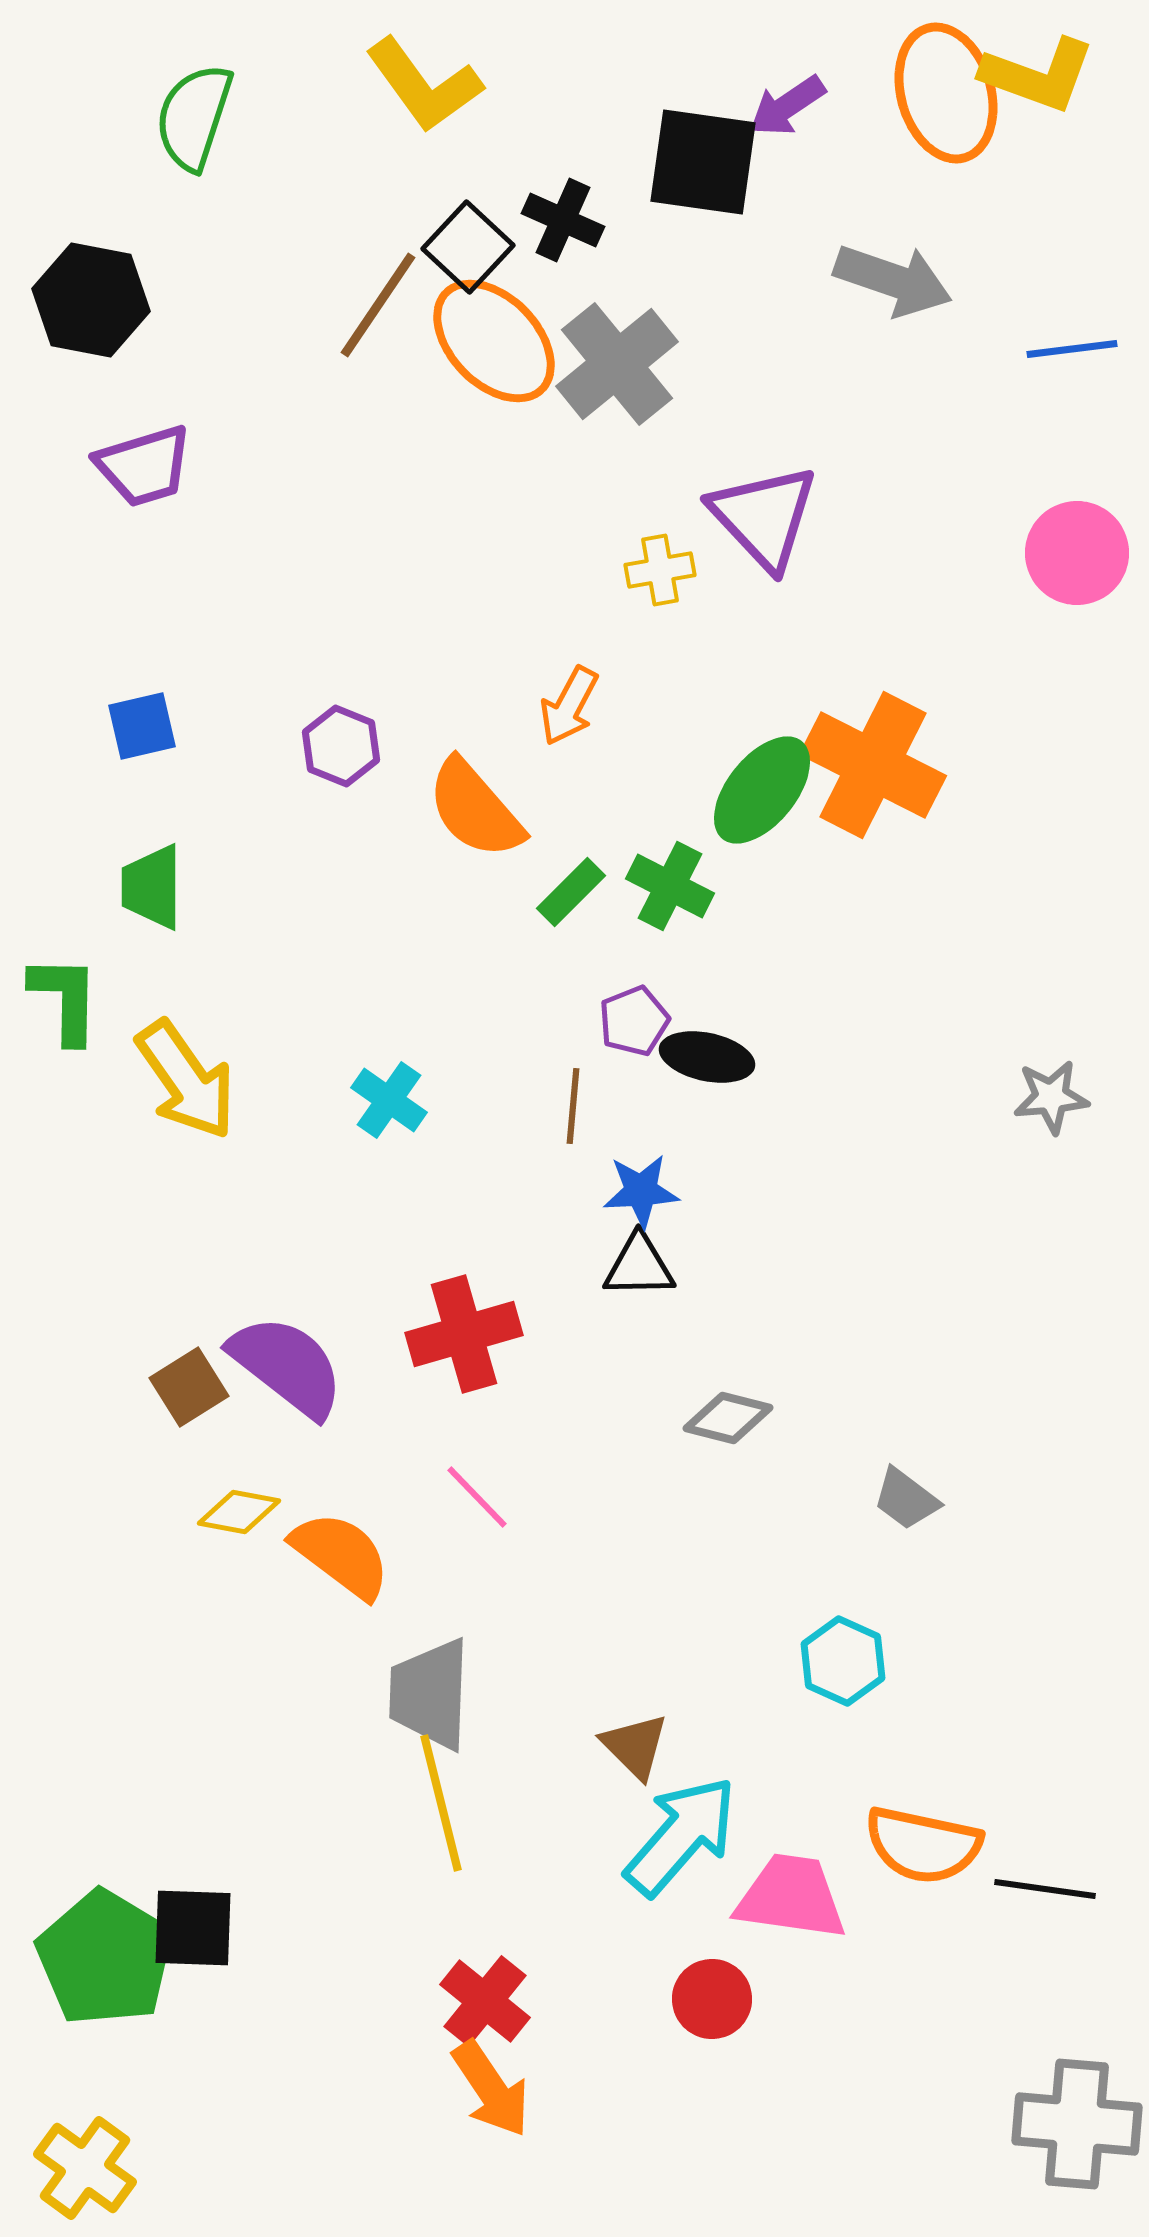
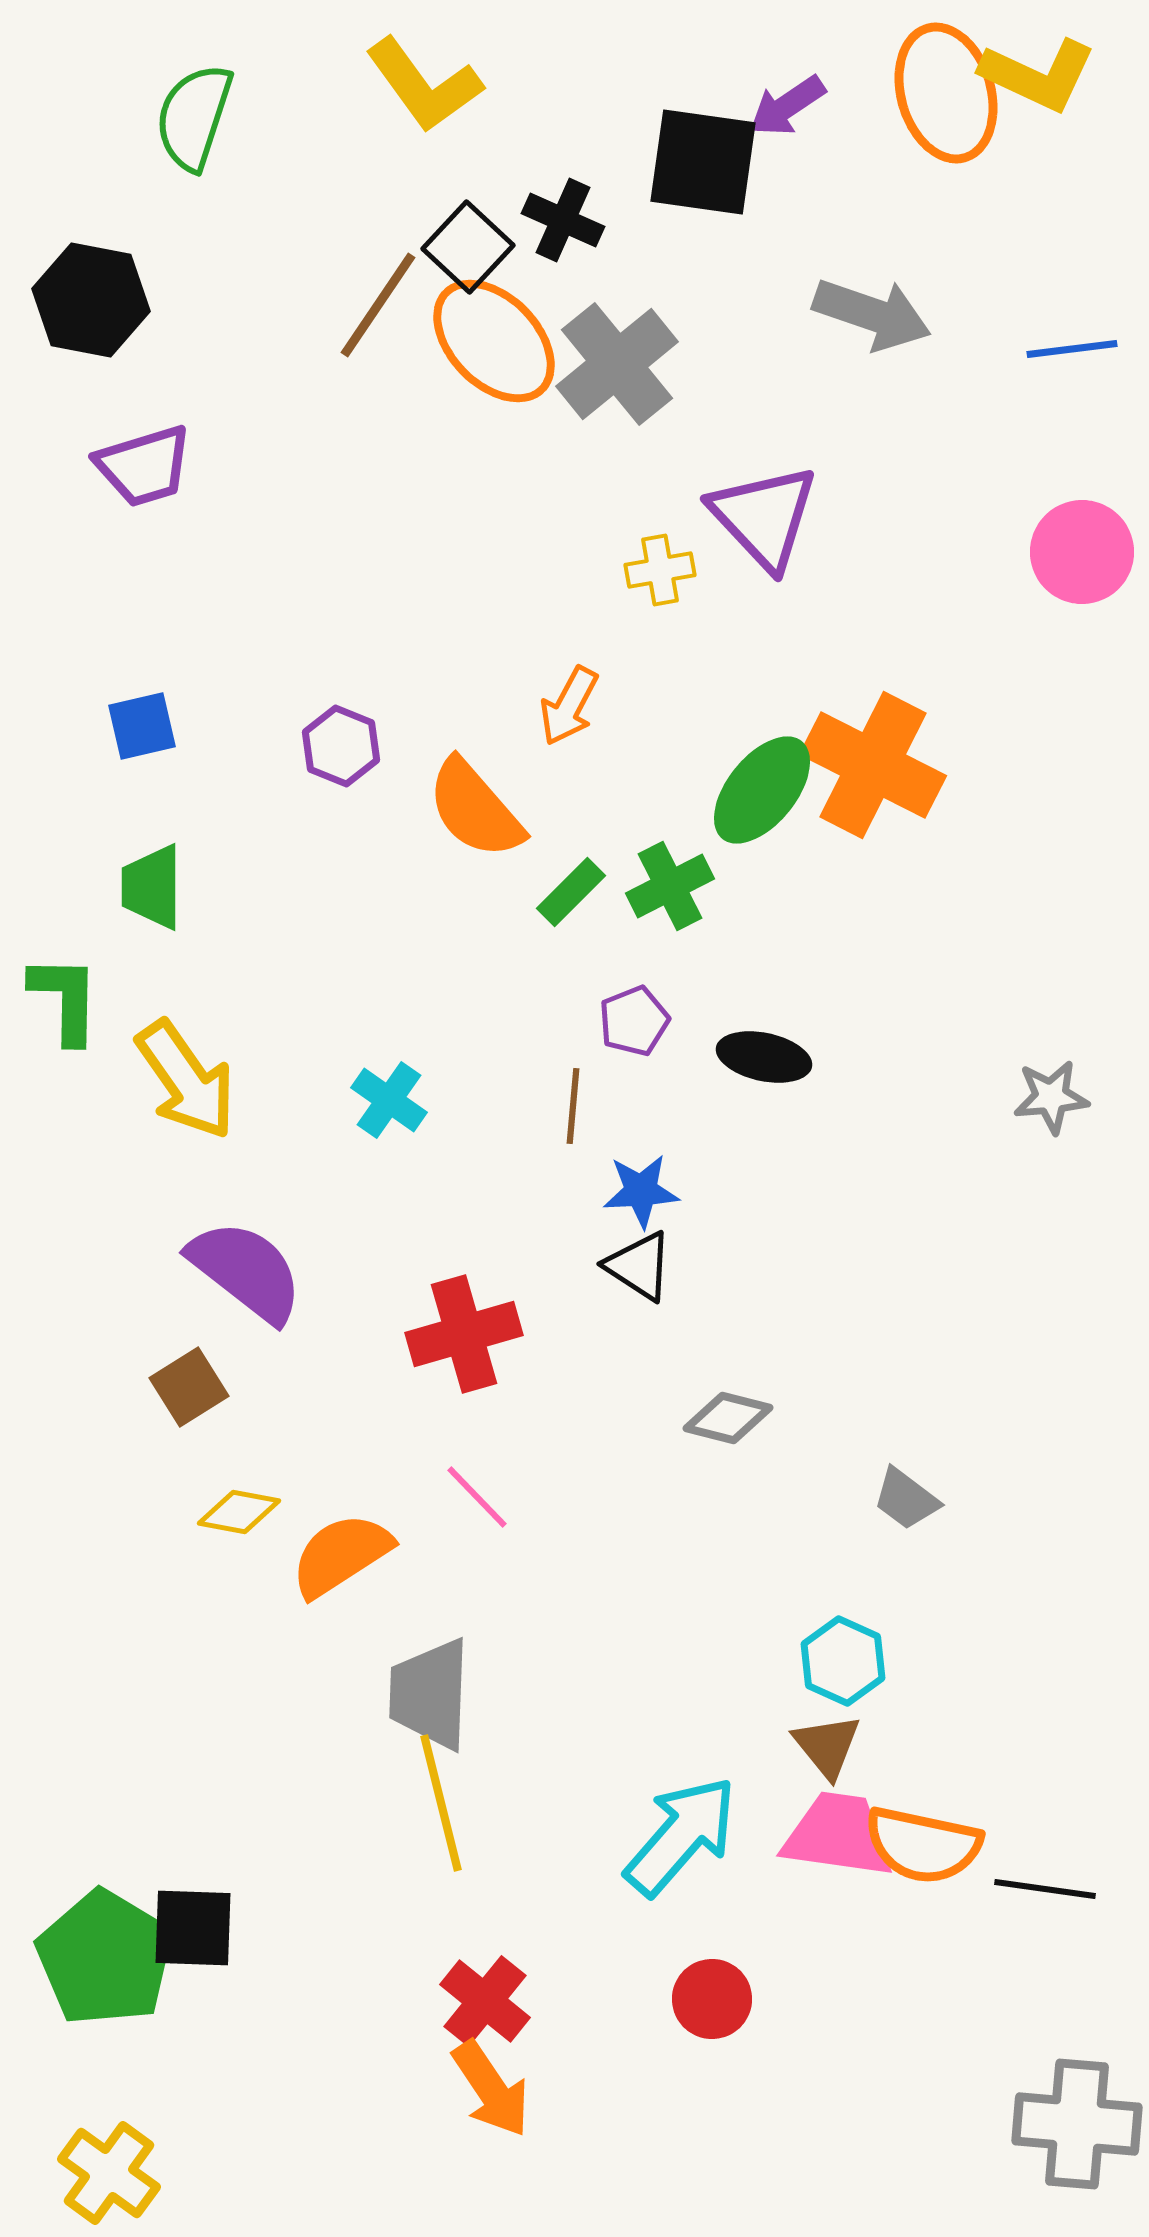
yellow L-shape at (1038, 75): rotated 5 degrees clockwise
gray arrow at (893, 280): moved 21 px left, 34 px down
pink circle at (1077, 553): moved 5 px right, 1 px up
green cross at (670, 886): rotated 36 degrees clockwise
black ellipse at (707, 1057): moved 57 px right
black triangle at (639, 1266): rotated 34 degrees clockwise
purple semicircle at (287, 1366): moved 41 px left, 95 px up
orange semicircle at (341, 1555): rotated 70 degrees counterclockwise
brown triangle at (635, 1746): moved 192 px right; rotated 6 degrees clockwise
pink trapezoid at (791, 1897): moved 47 px right, 62 px up
yellow cross at (85, 2168): moved 24 px right, 5 px down
